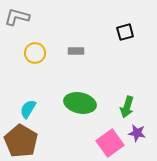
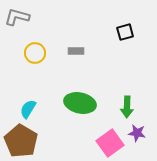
green arrow: rotated 15 degrees counterclockwise
